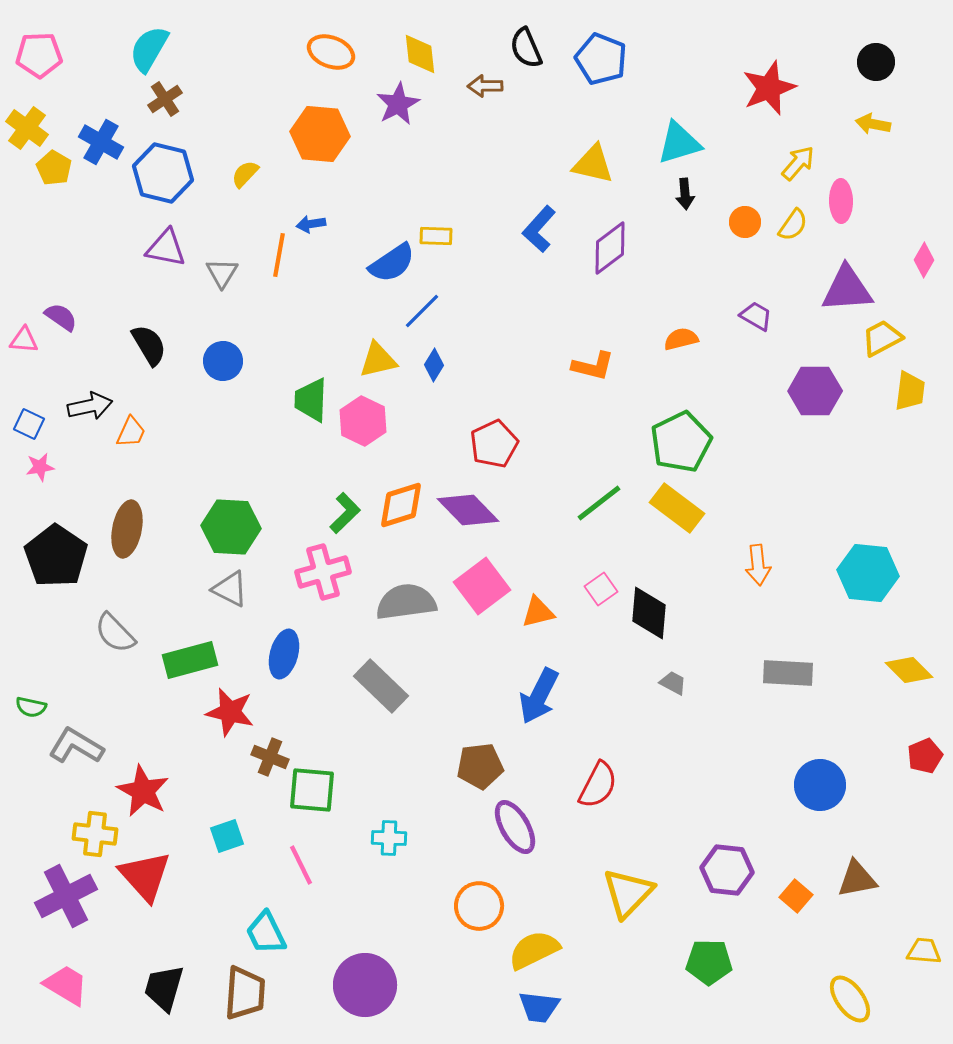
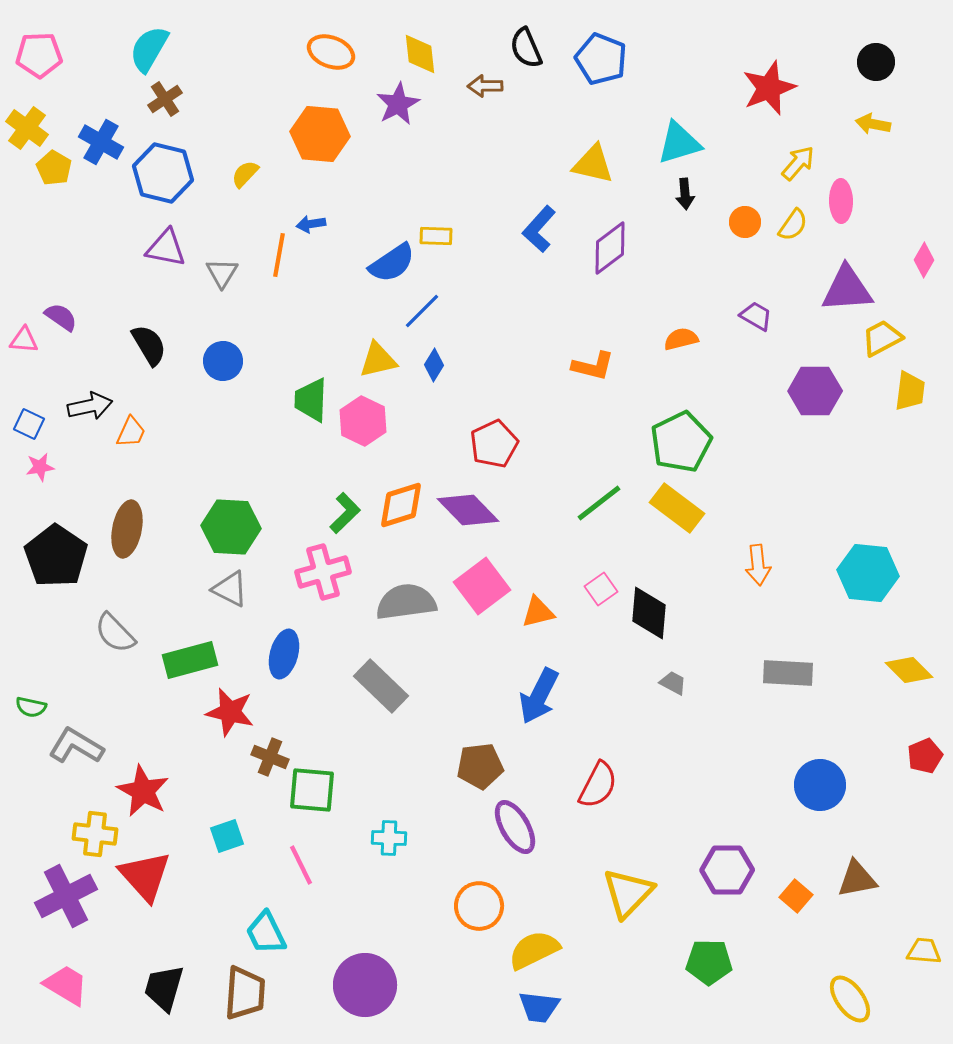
purple hexagon at (727, 870): rotated 6 degrees counterclockwise
